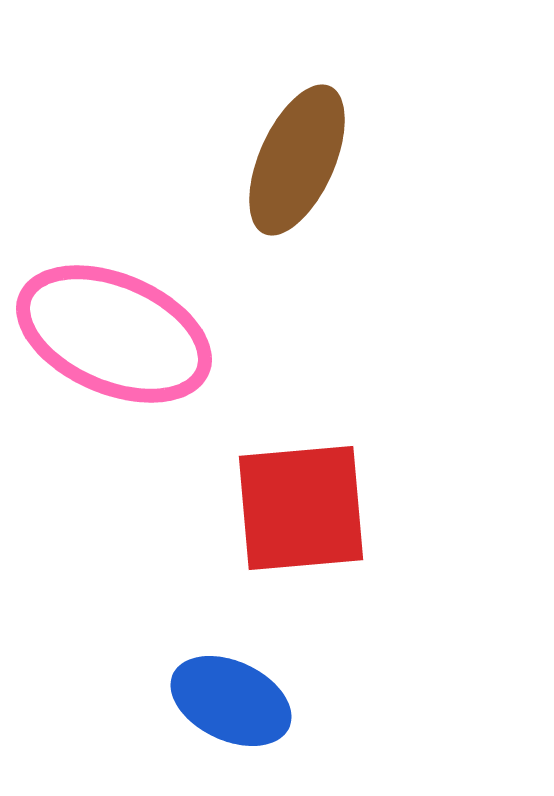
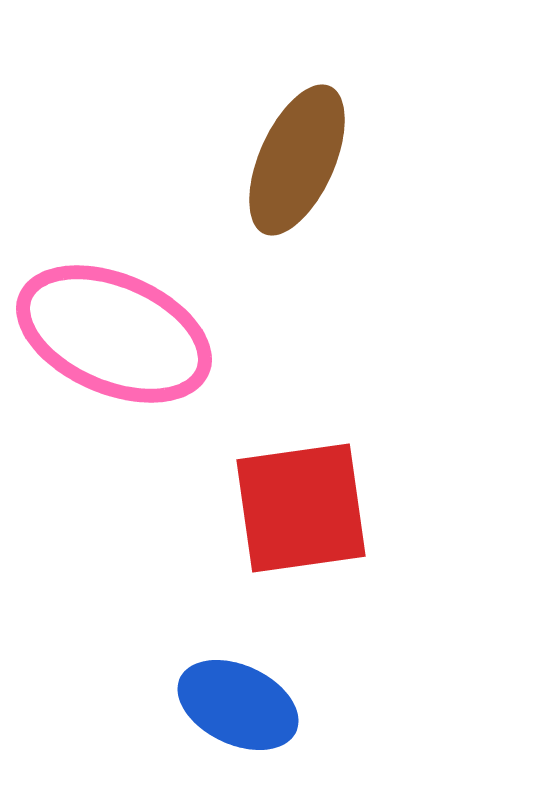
red square: rotated 3 degrees counterclockwise
blue ellipse: moved 7 px right, 4 px down
